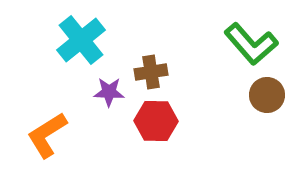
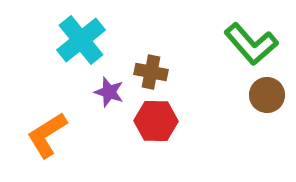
brown cross: rotated 20 degrees clockwise
purple star: rotated 16 degrees clockwise
